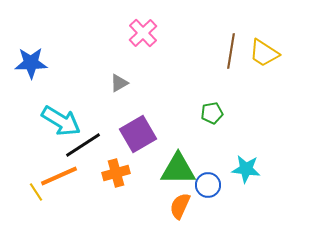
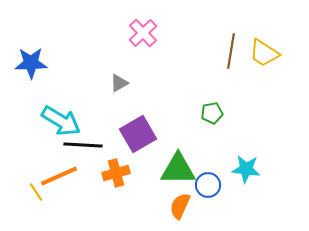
black line: rotated 36 degrees clockwise
